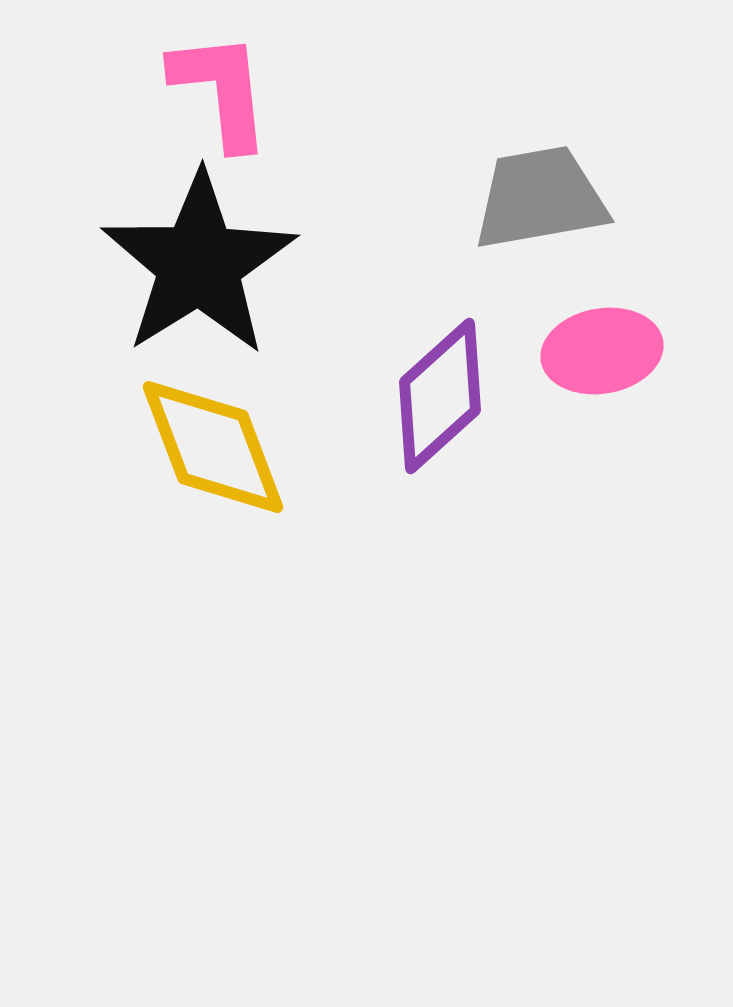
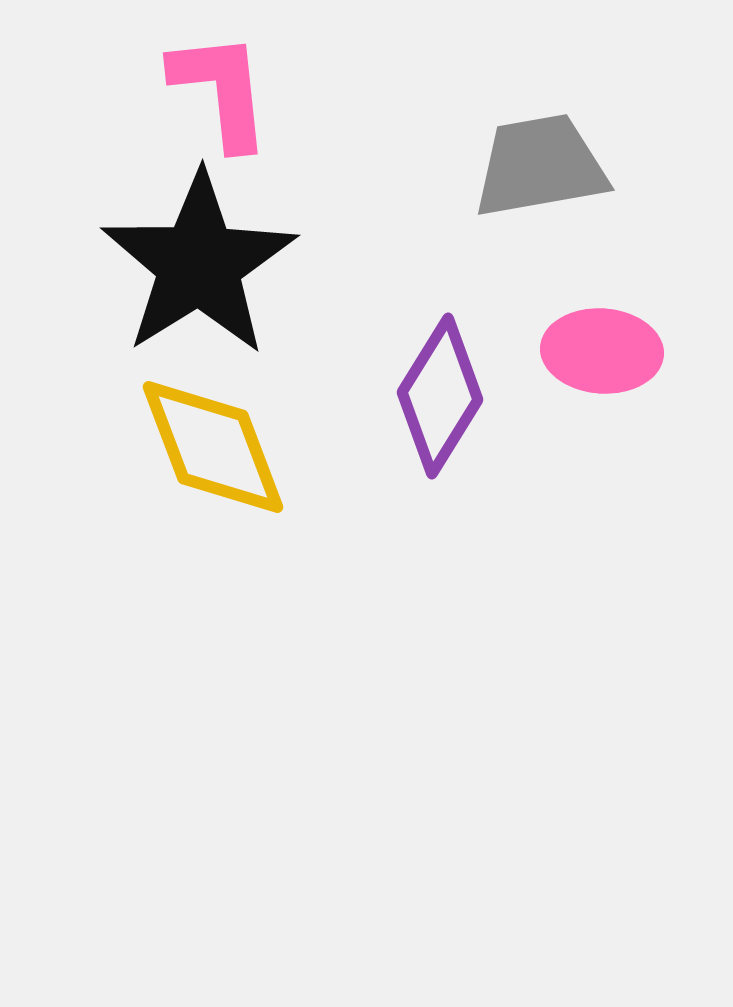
gray trapezoid: moved 32 px up
pink ellipse: rotated 14 degrees clockwise
purple diamond: rotated 16 degrees counterclockwise
